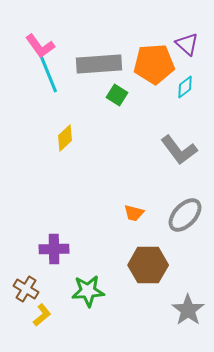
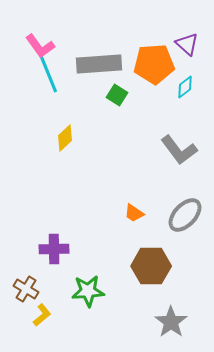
orange trapezoid: rotated 20 degrees clockwise
brown hexagon: moved 3 px right, 1 px down
gray star: moved 17 px left, 12 px down
